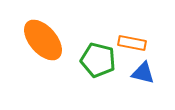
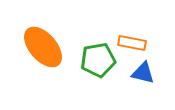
orange ellipse: moved 7 px down
green pentagon: rotated 24 degrees counterclockwise
